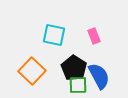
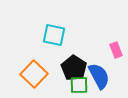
pink rectangle: moved 22 px right, 14 px down
orange square: moved 2 px right, 3 px down
green square: moved 1 px right
